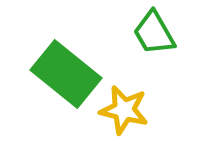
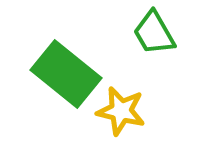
yellow star: moved 3 px left, 1 px down
